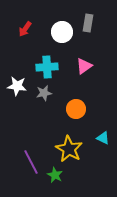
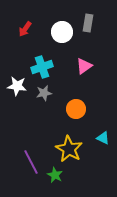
cyan cross: moved 5 px left; rotated 15 degrees counterclockwise
